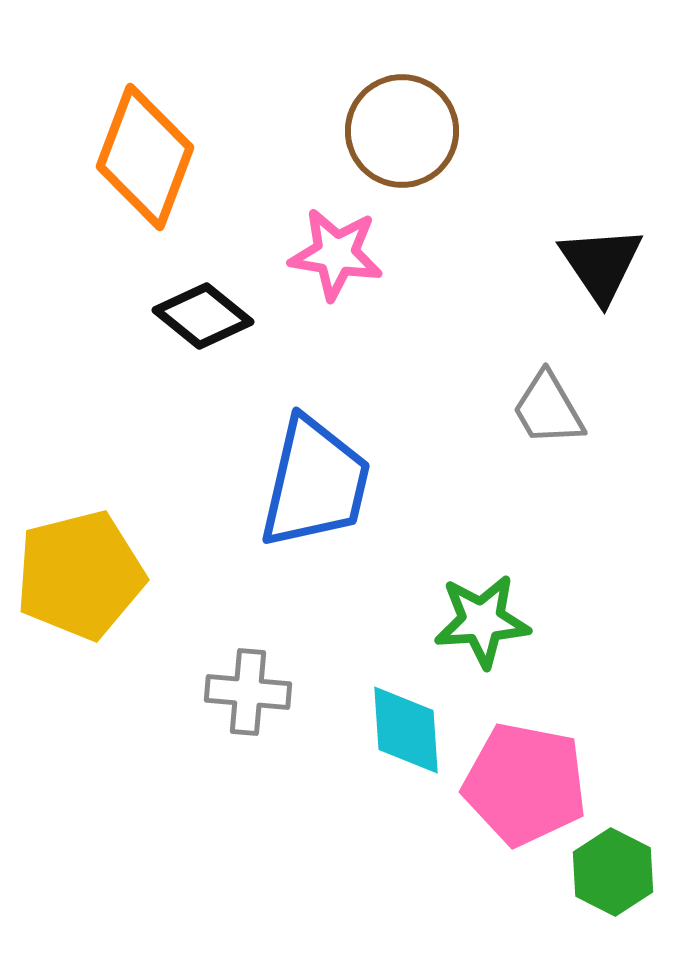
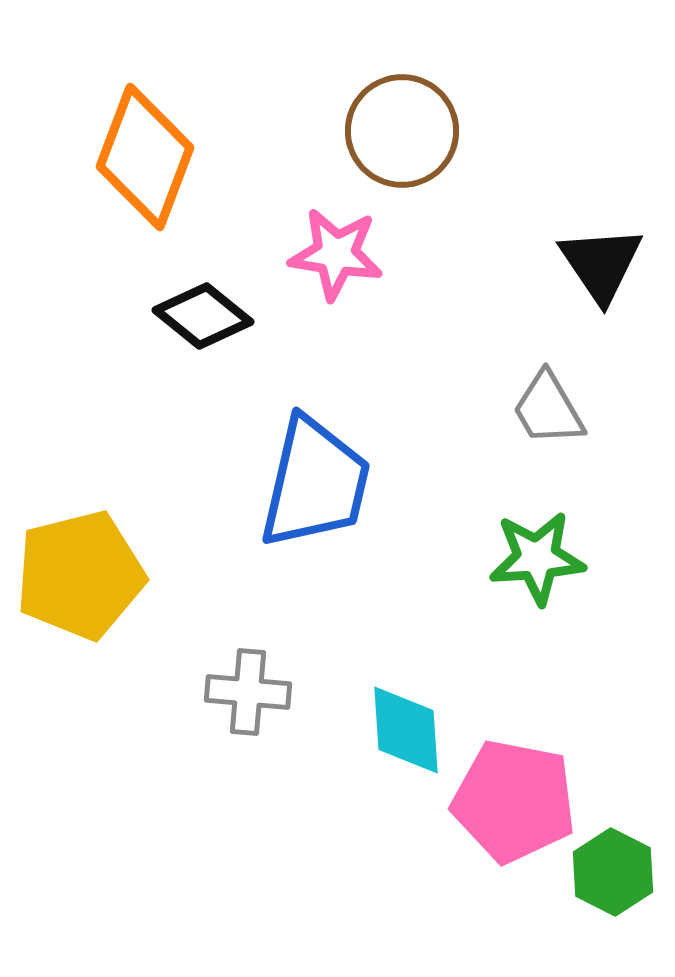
green star: moved 55 px right, 63 px up
pink pentagon: moved 11 px left, 17 px down
